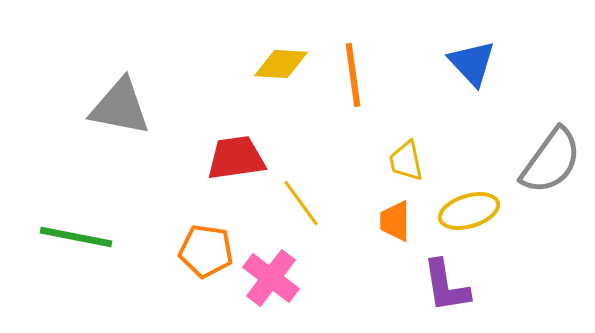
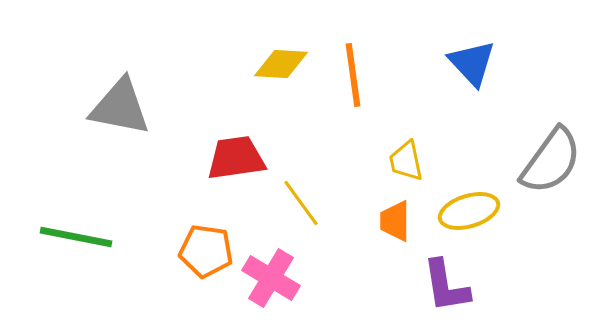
pink cross: rotated 6 degrees counterclockwise
